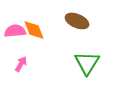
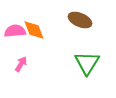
brown ellipse: moved 3 px right, 1 px up
